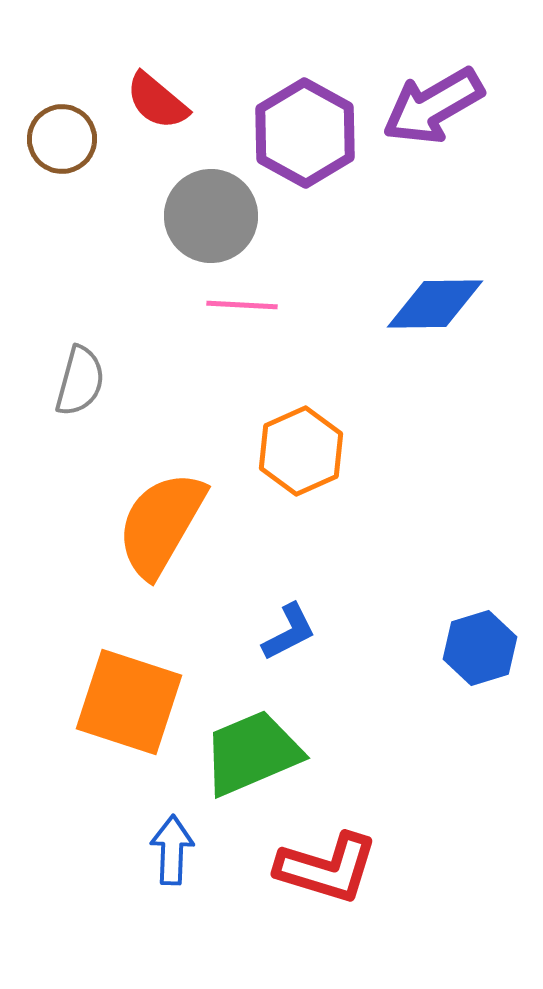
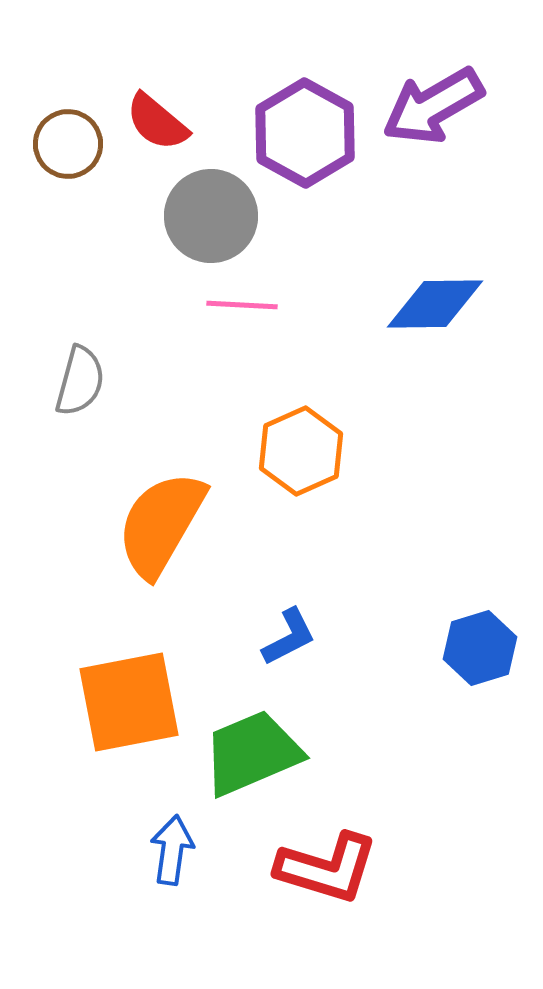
red semicircle: moved 21 px down
brown circle: moved 6 px right, 5 px down
blue L-shape: moved 5 px down
orange square: rotated 29 degrees counterclockwise
blue arrow: rotated 6 degrees clockwise
